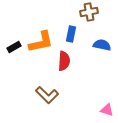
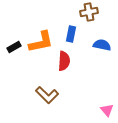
pink triangle: rotated 32 degrees clockwise
